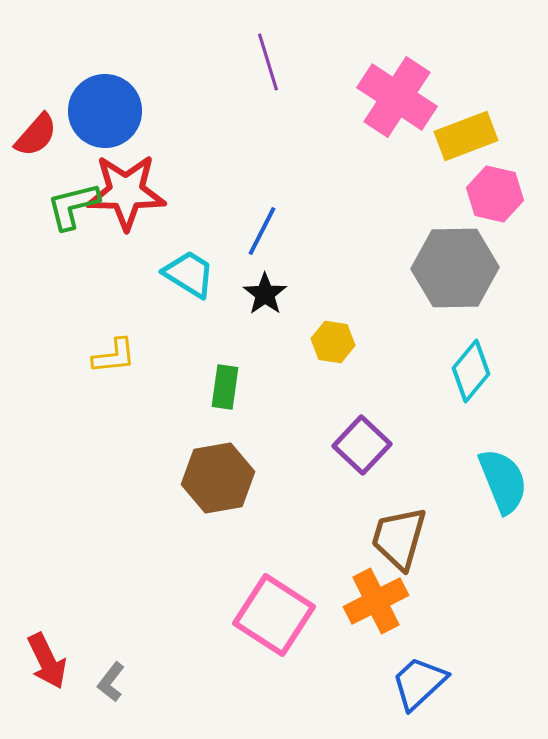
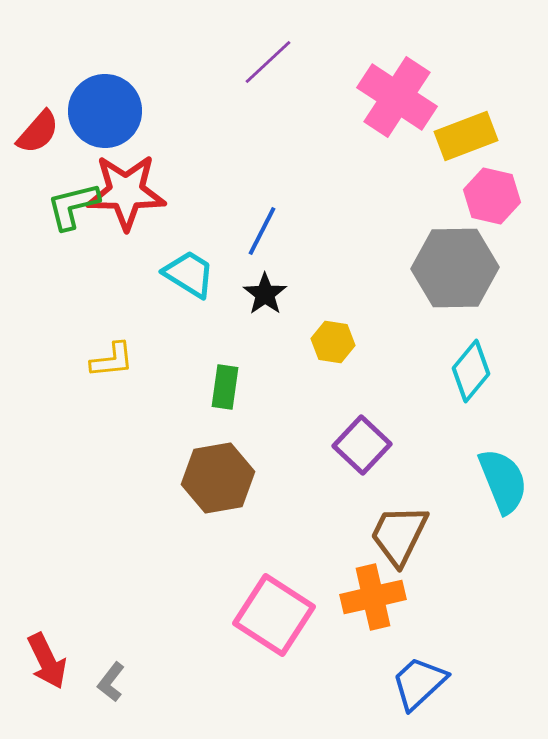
purple line: rotated 64 degrees clockwise
red semicircle: moved 2 px right, 3 px up
pink hexagon: moved 3 px left, 2 px down
yellow L-shape: moved 2 px left, 4 px down
brown trapezoid: moved 3 px up; rotated 10 degrees clockwise
orange cross: moved 3 px left, 4 px up; rotated 14 degrees clockwise
